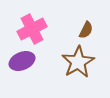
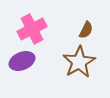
brown star: moved 1 px right
